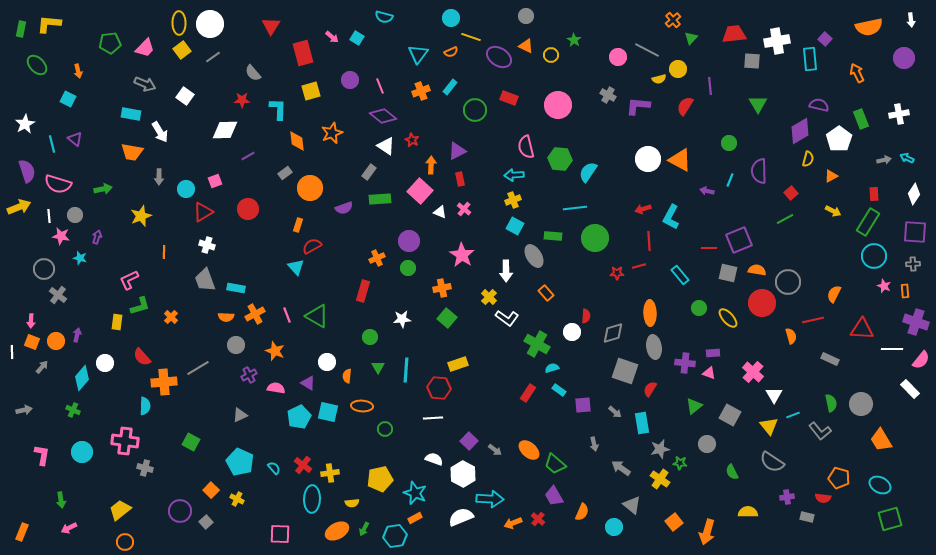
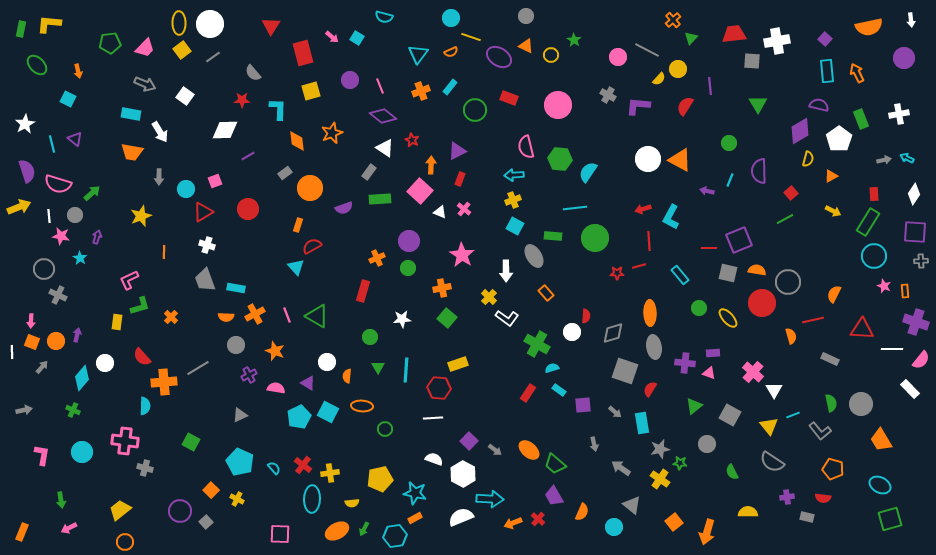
cyan rectangle at (810, 59): moved 17 px right, 12 px down
yellow semicircle at (659, 79): rotated 32 degrees counterclockwise
white triangle at (386, 146): moved 1 px left, 2 px down
red rectangle at (460, 179): rotated 32 degrees clockwise
green arrow at (103, 189): moved 11 px left, 4 px down; rotated 30 degrees counterclockwise
cyan star at (80, 258): rotated 16 degrees clockwise
gray cross at (913, 264): moved 8 px right, 3 px up
gray cross at (58, 295): rotated 12 degrees counterclockwise
white triangle at (774, 395): moved 5 px up
cyan square at (328, 412): rotated 15 degrees clockwise
orange pentagon at (839, 478): moved 6 px left, 9 px up
cyan star at (415, 493): rotated 10 degrees counterclockwise
